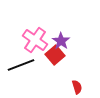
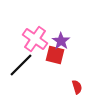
pink cross: moved 1 px up
red square: rotated 36 degrees counterclockwise
black line: rotated 24 degrees counterclockwise
